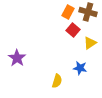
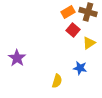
orange rectangle: rotated 32 degrees clockwise
yellow triangle: moved 1 px left
